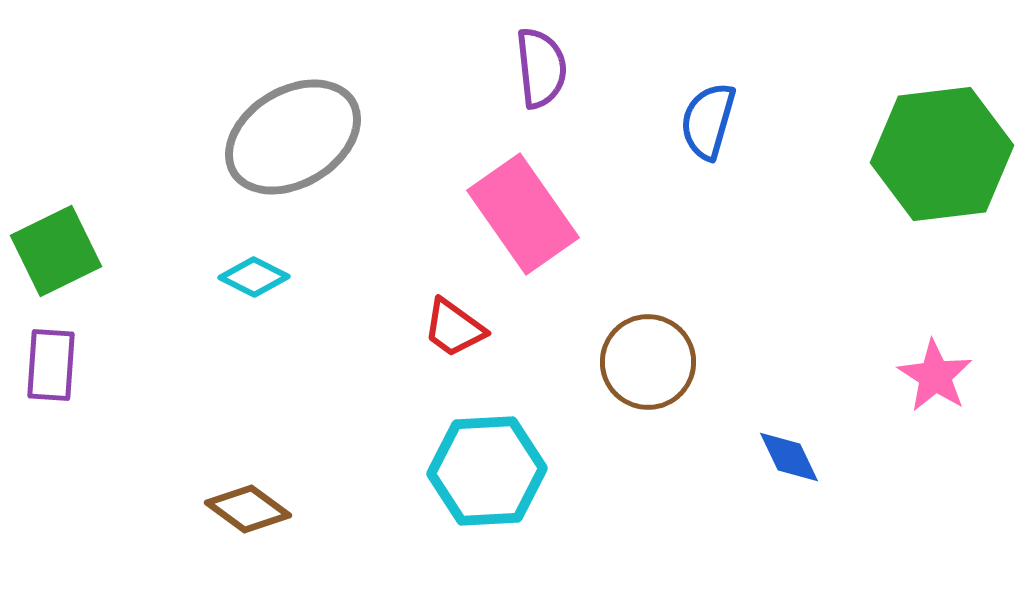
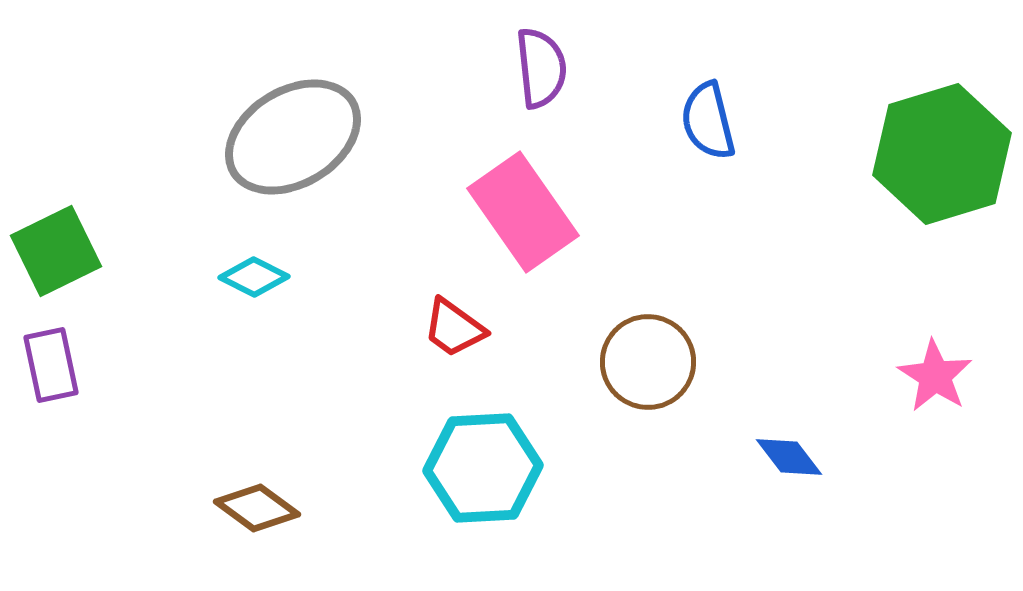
blue semicircle: rotated 30 degrees counterclockwise
green hexagon: rotated 10 degrees counterclockwise
pink rectangle: moved 2 px up
purple rectangle: rotated 16 degrees counterclockwise
blue diamond: rotated 12 degrees counterclockwise
cyan hexagon: moved 4 px left, 3 px up
brown diamond: moved 9 px right, 1 px up
